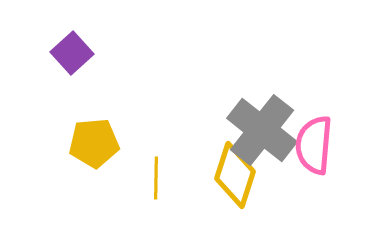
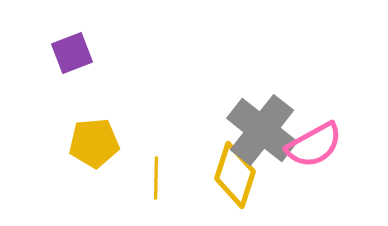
purple square: rotated 21 degrees clockwise
pink semicircle: rotated 124 degrees counterclockwise
